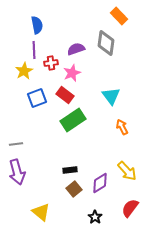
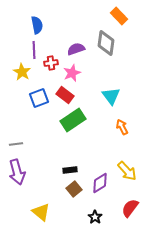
yellow star: moved 2 px left, 1 px down; rotated 12 degrees counterclockwise
blue square: moved 2 px right
